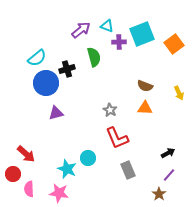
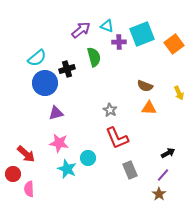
blue circle: moved 1 px left
orange triangle: moved 4 px right
gray rectangle: moved 2 px right
purple line: moved 6 px left
pink star: moved 50 px up
